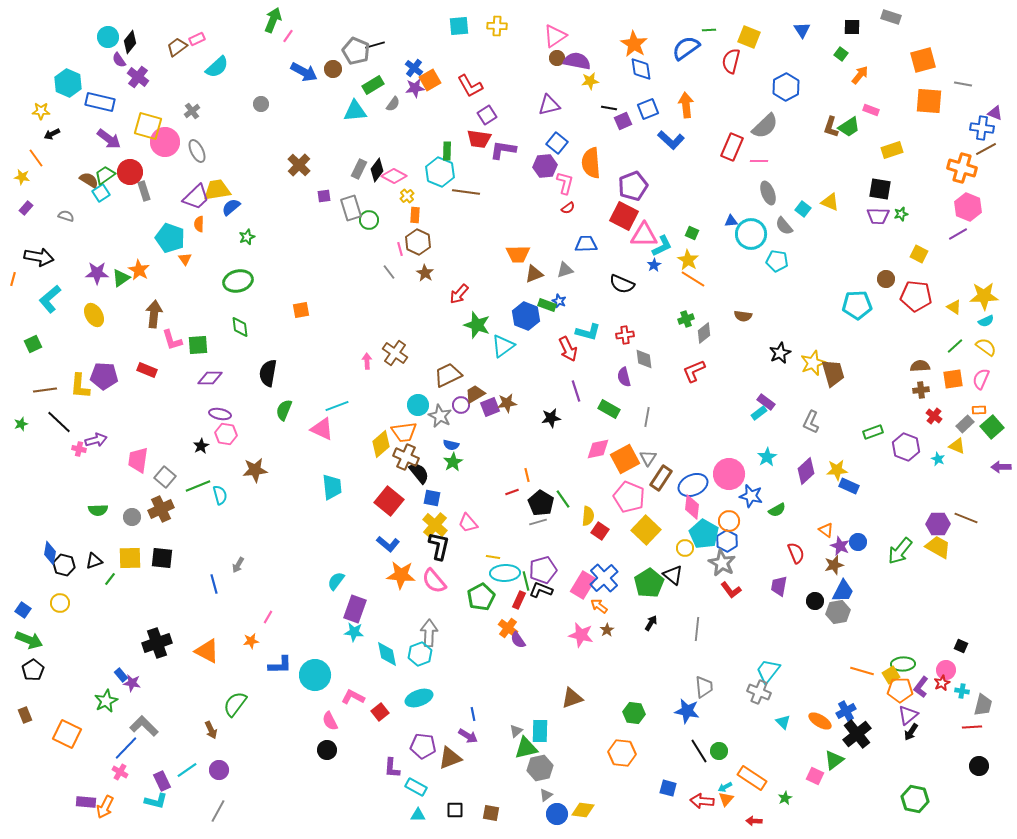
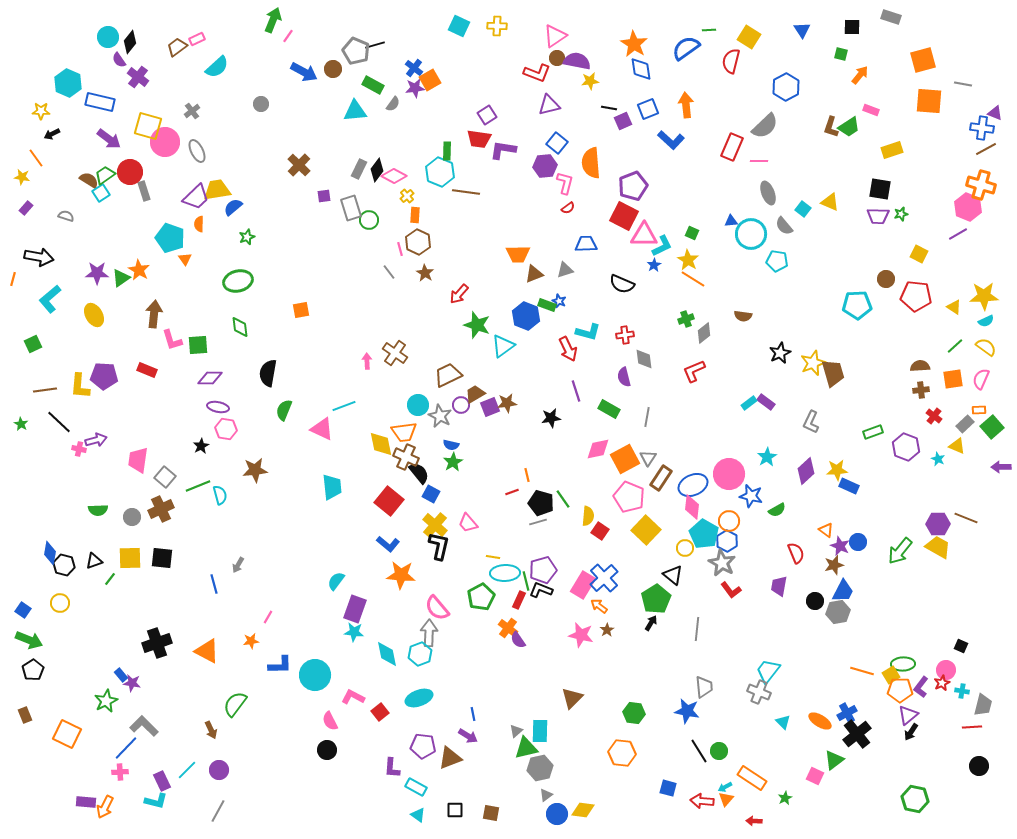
cyan square at (459, 26): rotated 30 degrees clockwise
yellow square at (749, 37): rotated 10 degrees clockwise
green square at (841, 54): rotated 24 degrees counterclockwise
green rectangle at (373, 85): rotated 60 degrees clockwise
red L-shape at (470, 86): moved 67 px right, 13 px up; rotated 40 degrees counterclockwise
orange cross at (962, 168): moved 19 px right, 17 px down
blue semicircle at (231, 207): moved 2 px right
cyan line at (337, 406): moved 7 px right
cyan rectangle at (759, 413): moved 10 px left, 10 px up
purple ellipse at (220, 414): moved 2 px left, 7 px up
green star at (21, 424): rotated 24 degrees counterclockwise
pink hexagon at (226, 434): moved 5 px up
yellow diamond at (381, 444): rotated 60 degrees counterclockwise
blue square at (432, 498): moved 1 px left, 4 px up; rotated 18 degrees clockwise
black pentagon at (541, 503): rotated 15 degrees counterclockwise
pink semicircle at (434, 581): moved 3 px right, 27 px down
green pentagon at (649, 583): moved 7 px right, 16 px down
brown triangle at (572, 698): rotated 25 degrees counterclockwise
blue cross at (846, 711): moved 1 px right, 2 px down
cyan line at (187, 770): rotated 10 degrees counterclockwise
pink cross at (120, 772): rotated 35 degrees counterclockwise
cyan triangle at (418, 815): rotated 35 degrees clockwise
